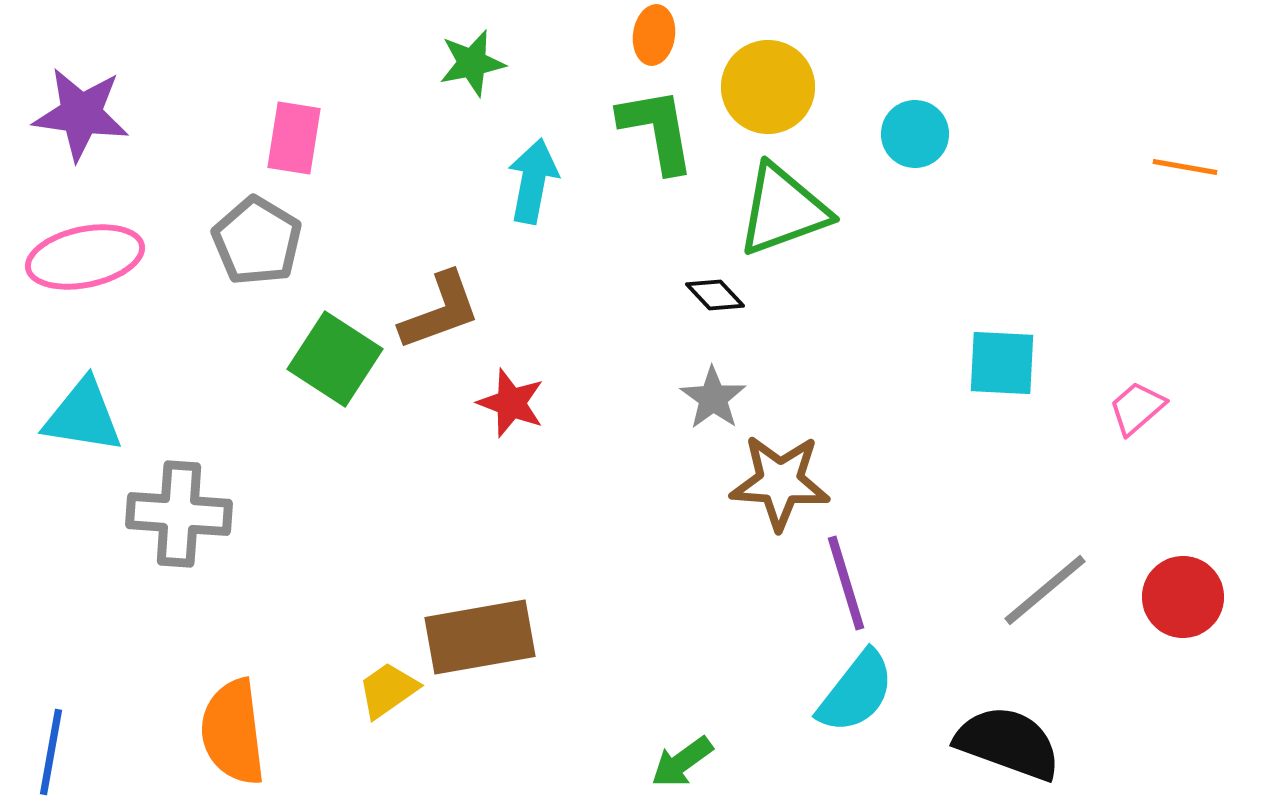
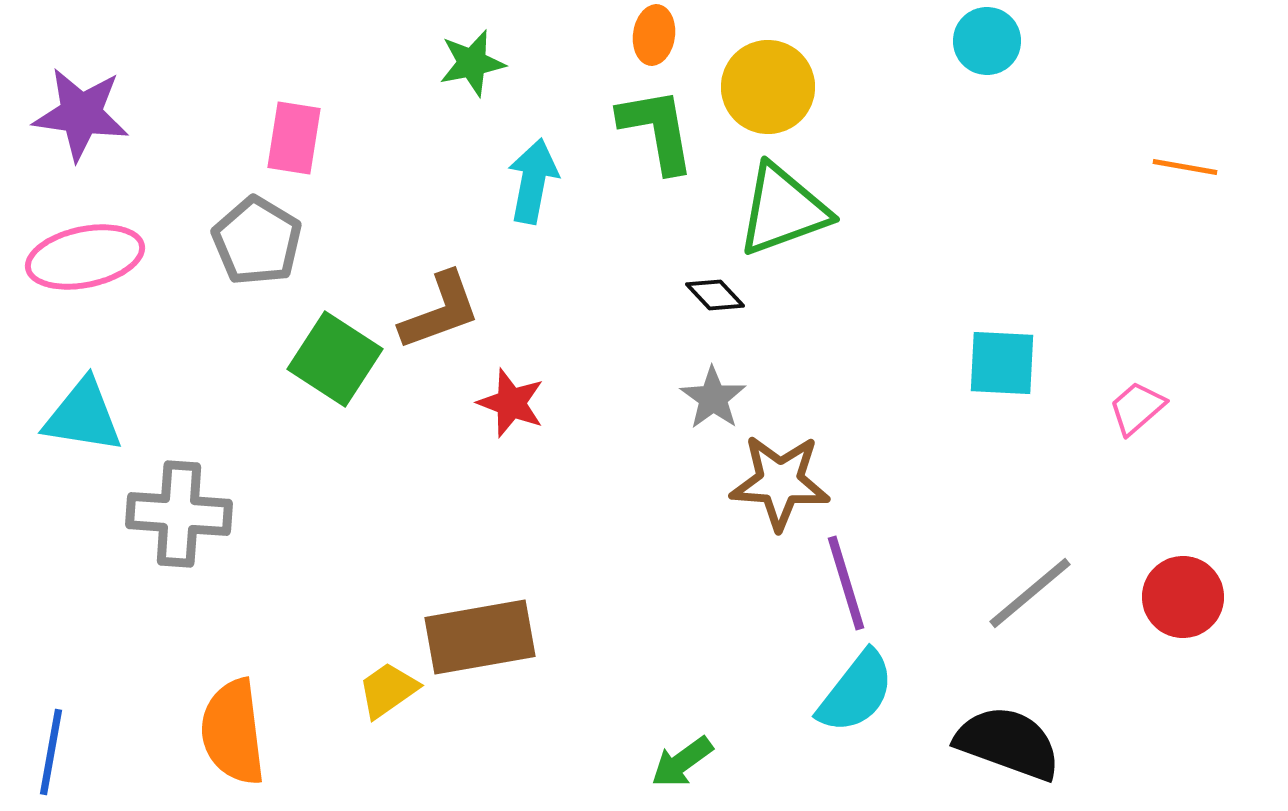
cyan circle: moved 72 px right, 93 px up
gray line: moved 15 px left, 3 px down
